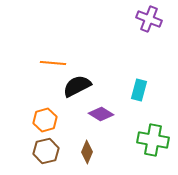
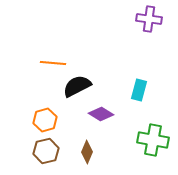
purple cross: rotated 15 degrees counterclockwise
